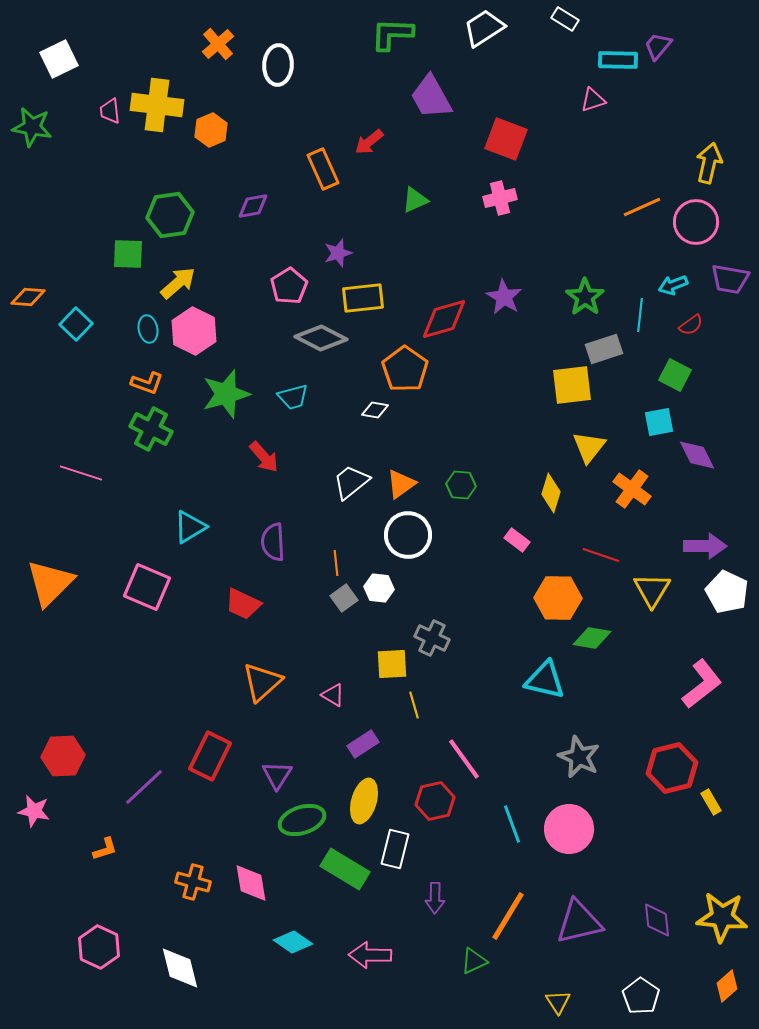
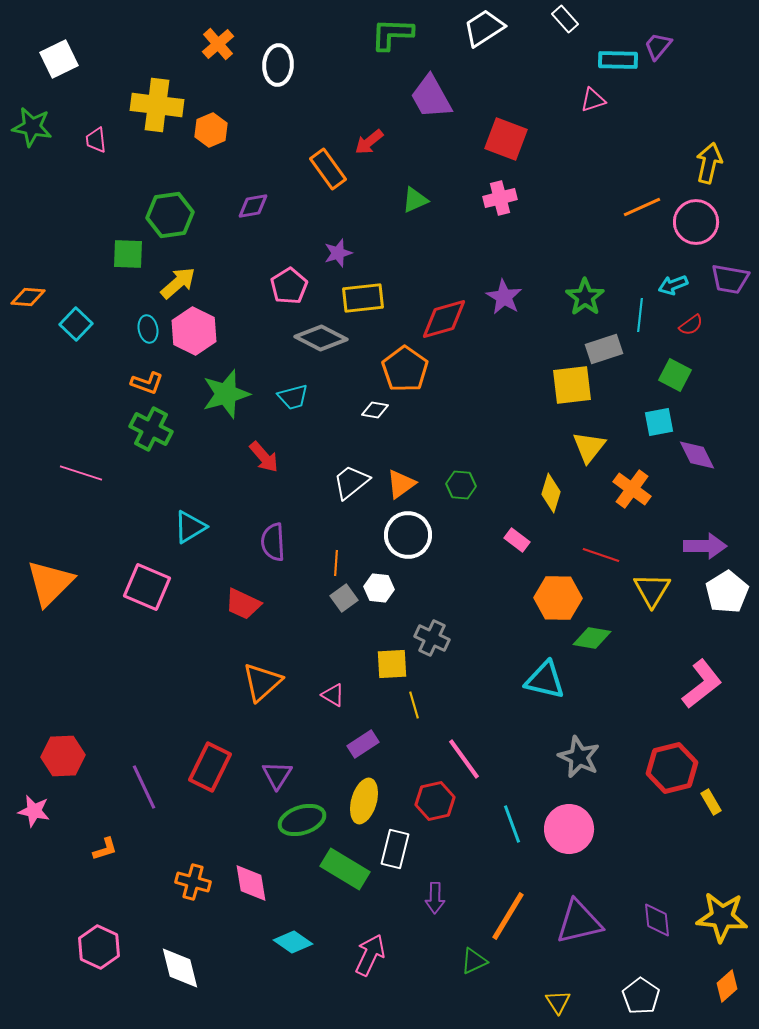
white rectangle at (565, 19): rotated 16 degrees clockwise
pink trapezoid at (110, 111): moved 14 px left, 29 px down
orange rectangle at (323, 169): moved 5 px right; rotated 12 degrees counterclockwise
orange line at (336, 563): rotated 10 degrees clockwise
white pentagon at (727, 592): rotated 15 degrees clockwise
red rectangle at (210, 756): moved 11 px down
purple line at (144, 787): rotated 72 degrees counterclockwise
pink arrow at (370, 955): rotated 114 degrees clockwise
